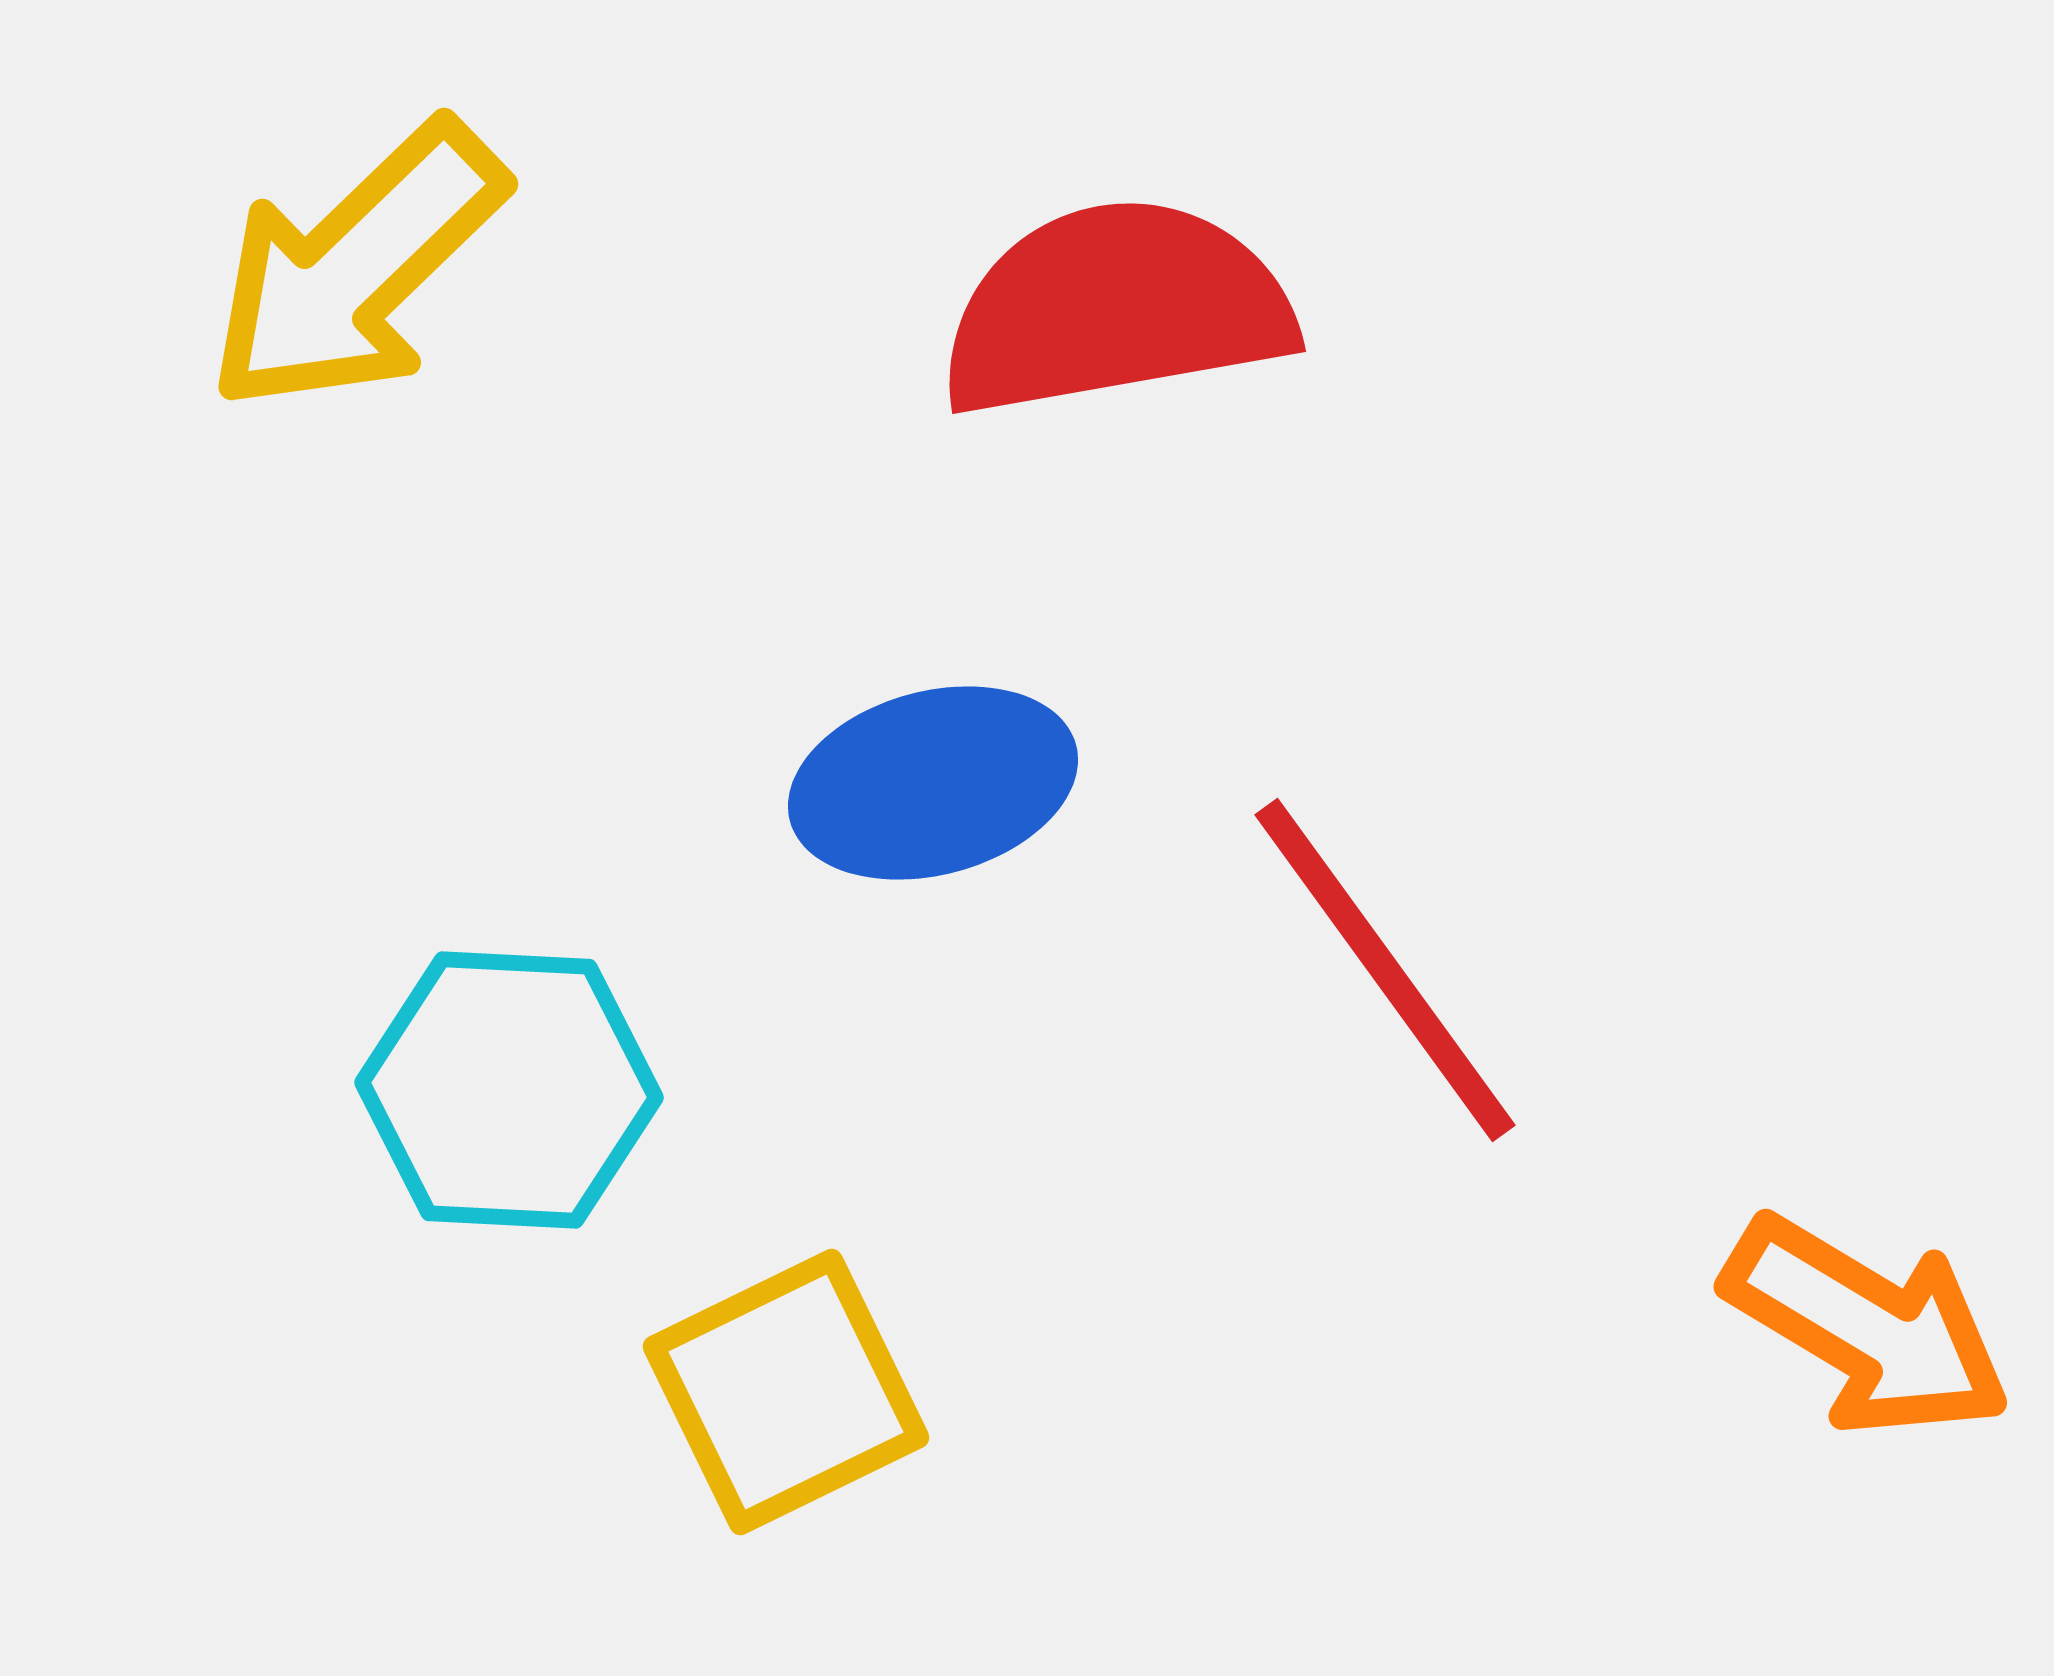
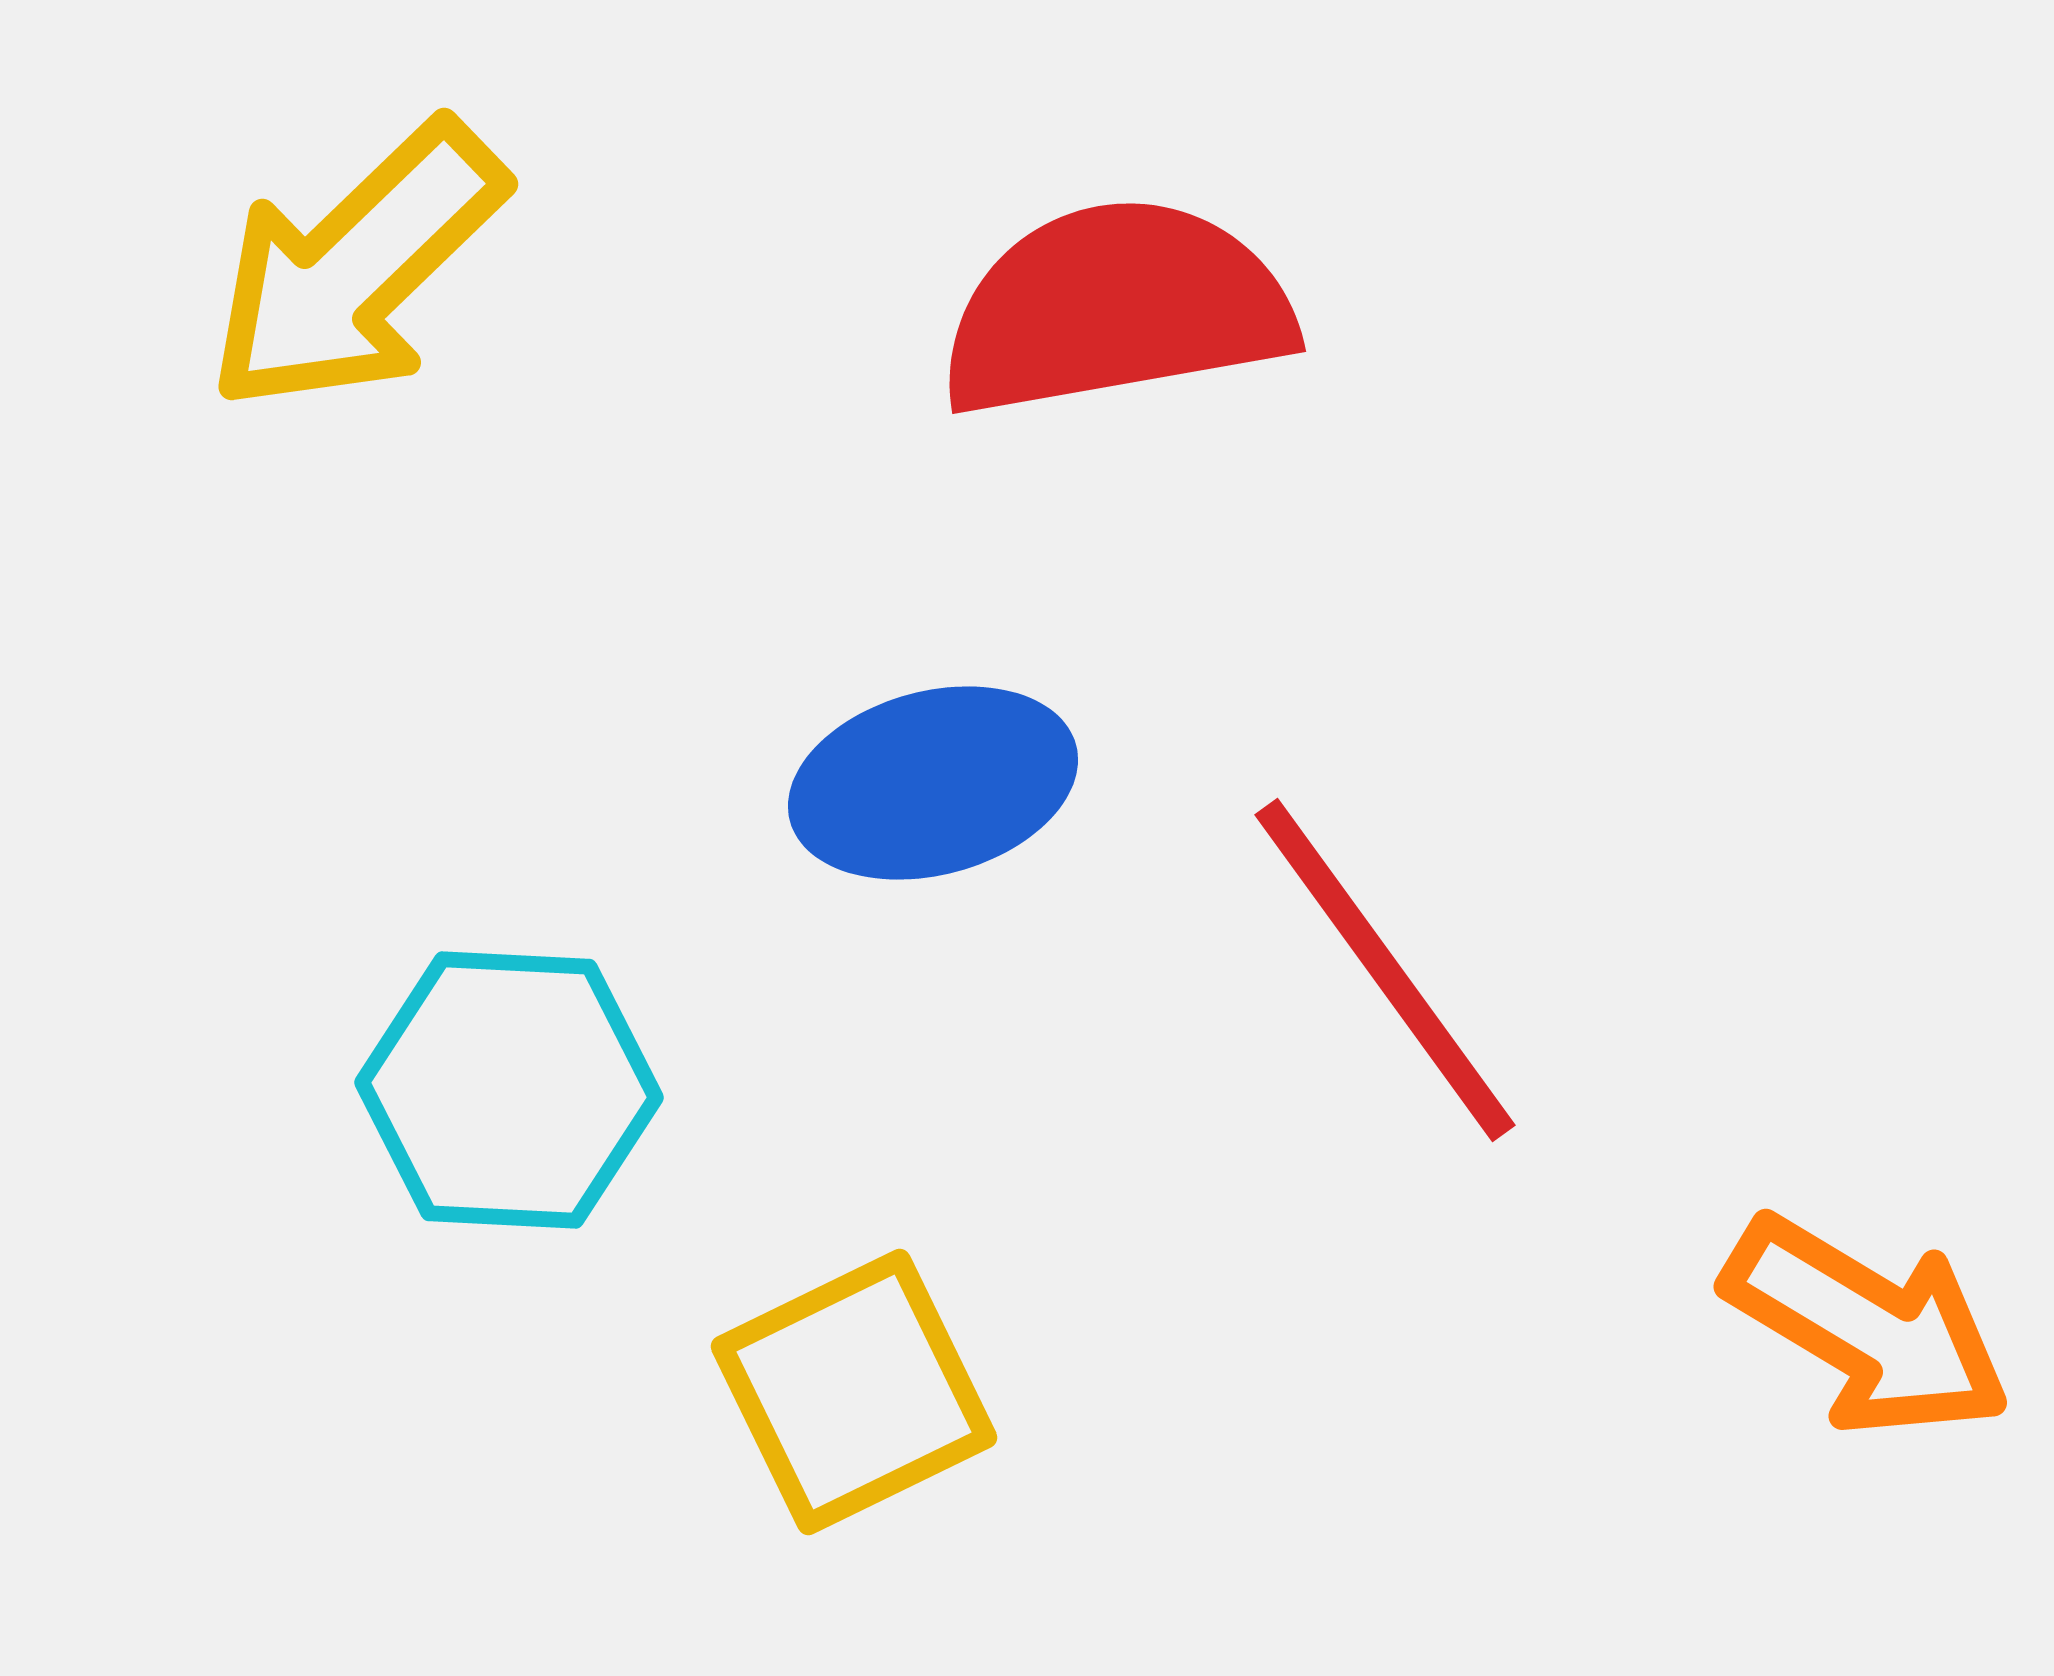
yellow square: moved 68 px right
